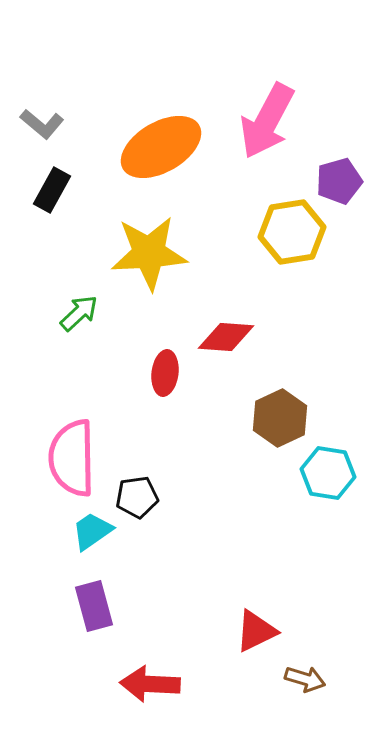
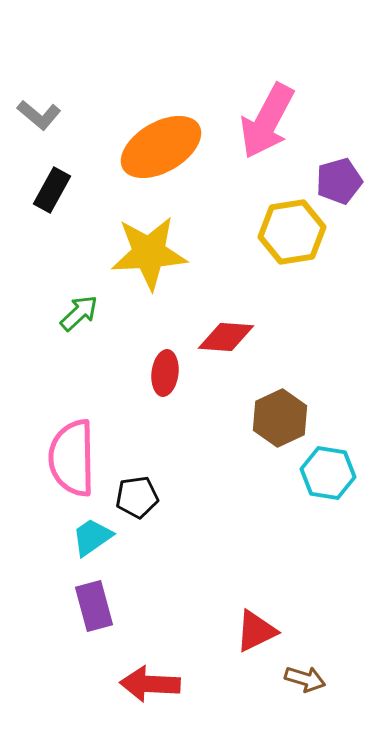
gray L-shape: moved 3 px left, 9 px up
cyan trapezoid: moved 6 px down
